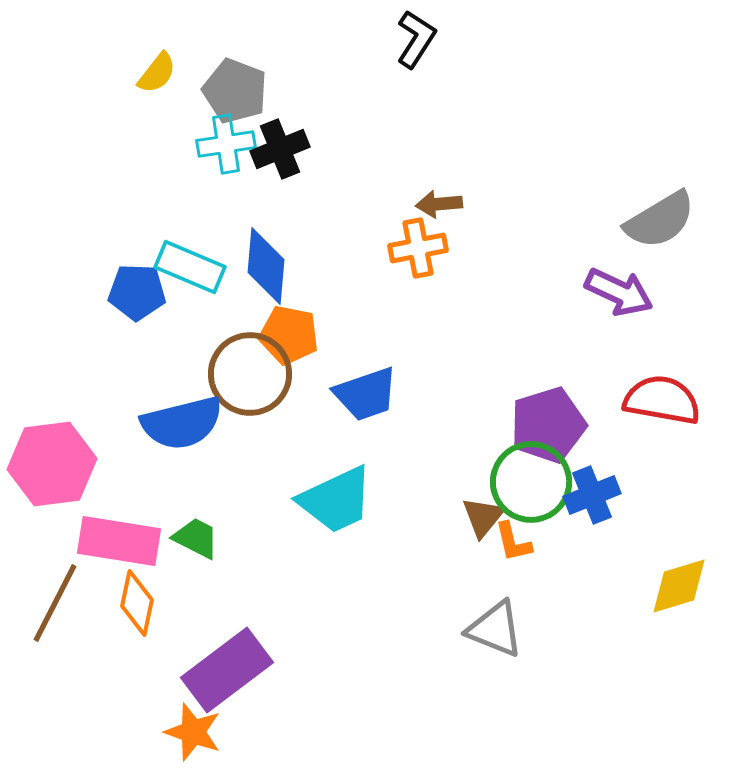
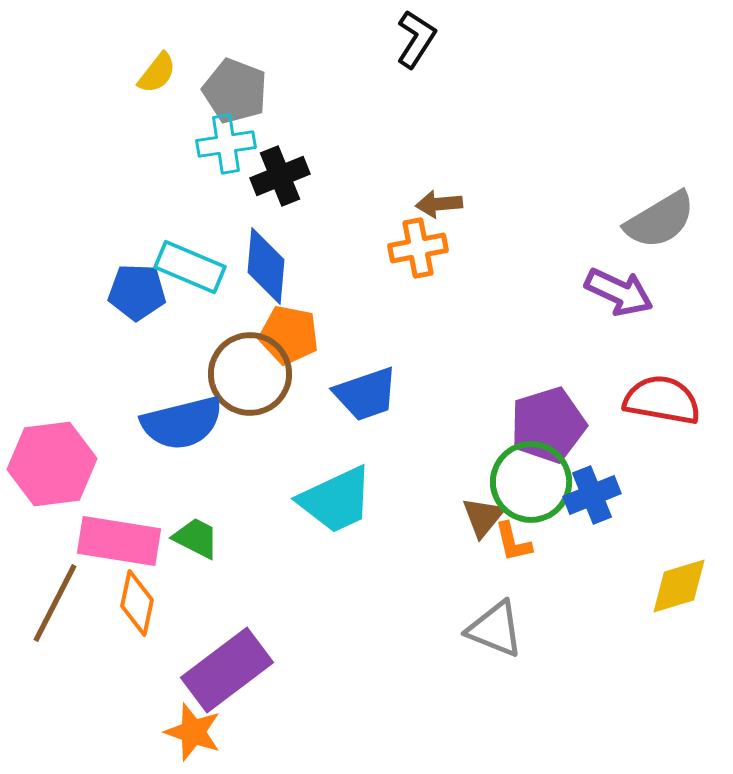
black cross: moved 27 px down
